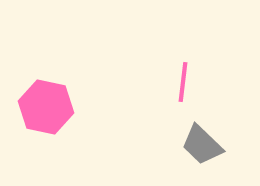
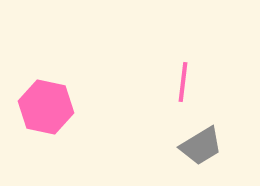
gray trapezoid: moved 1 px left, 1 px down; rotated 75 degrees counterclockwise
